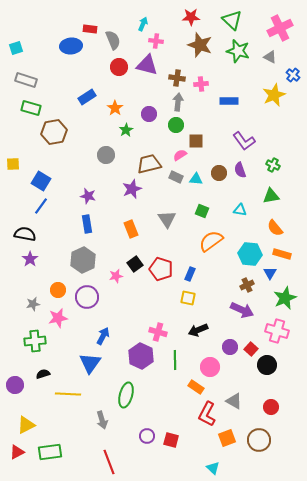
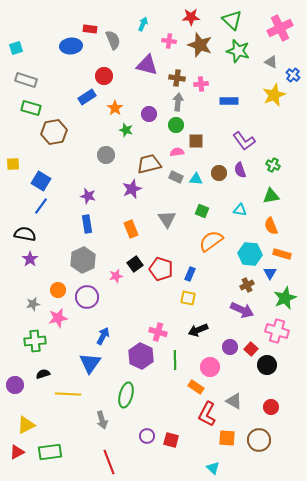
pink cross at (156, 41): moved 13 px right
gray triangle at (270, 57): moved 1 px right, 5 px down
red circle at (119, 67): moved 15 px left, 9 px down
green star at (126, 130): rotated 24 degrees counterclockwise
pink semicircle at (180, 155): moved 3 px left, 3 px up; rotated 24 degrees clockwise
orange semicircle at (275, 228): moved 4 px left, 2 px up; rotated 18 degrees clockwise
orange square at (227, 438): rotated 24 degrees clockwise
